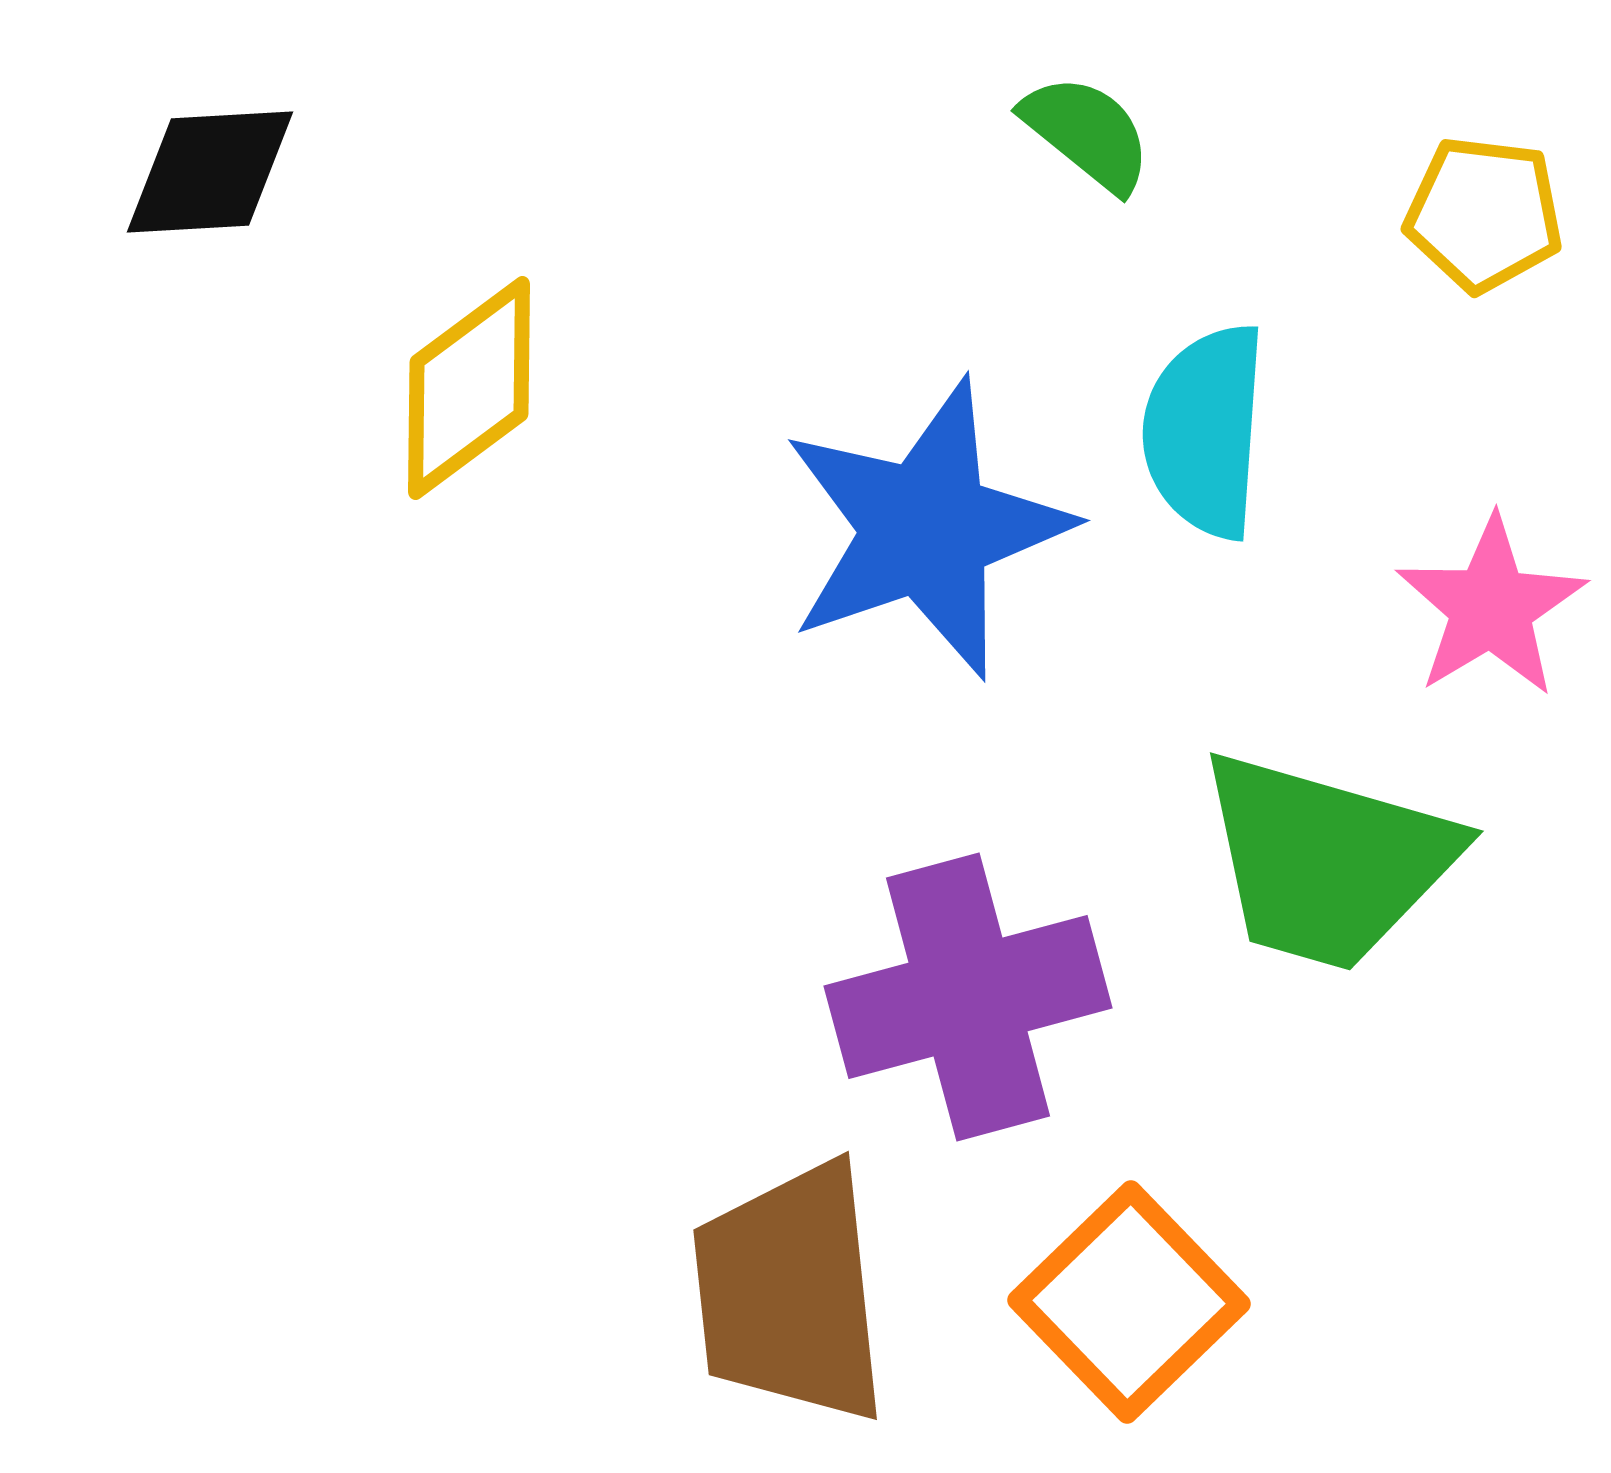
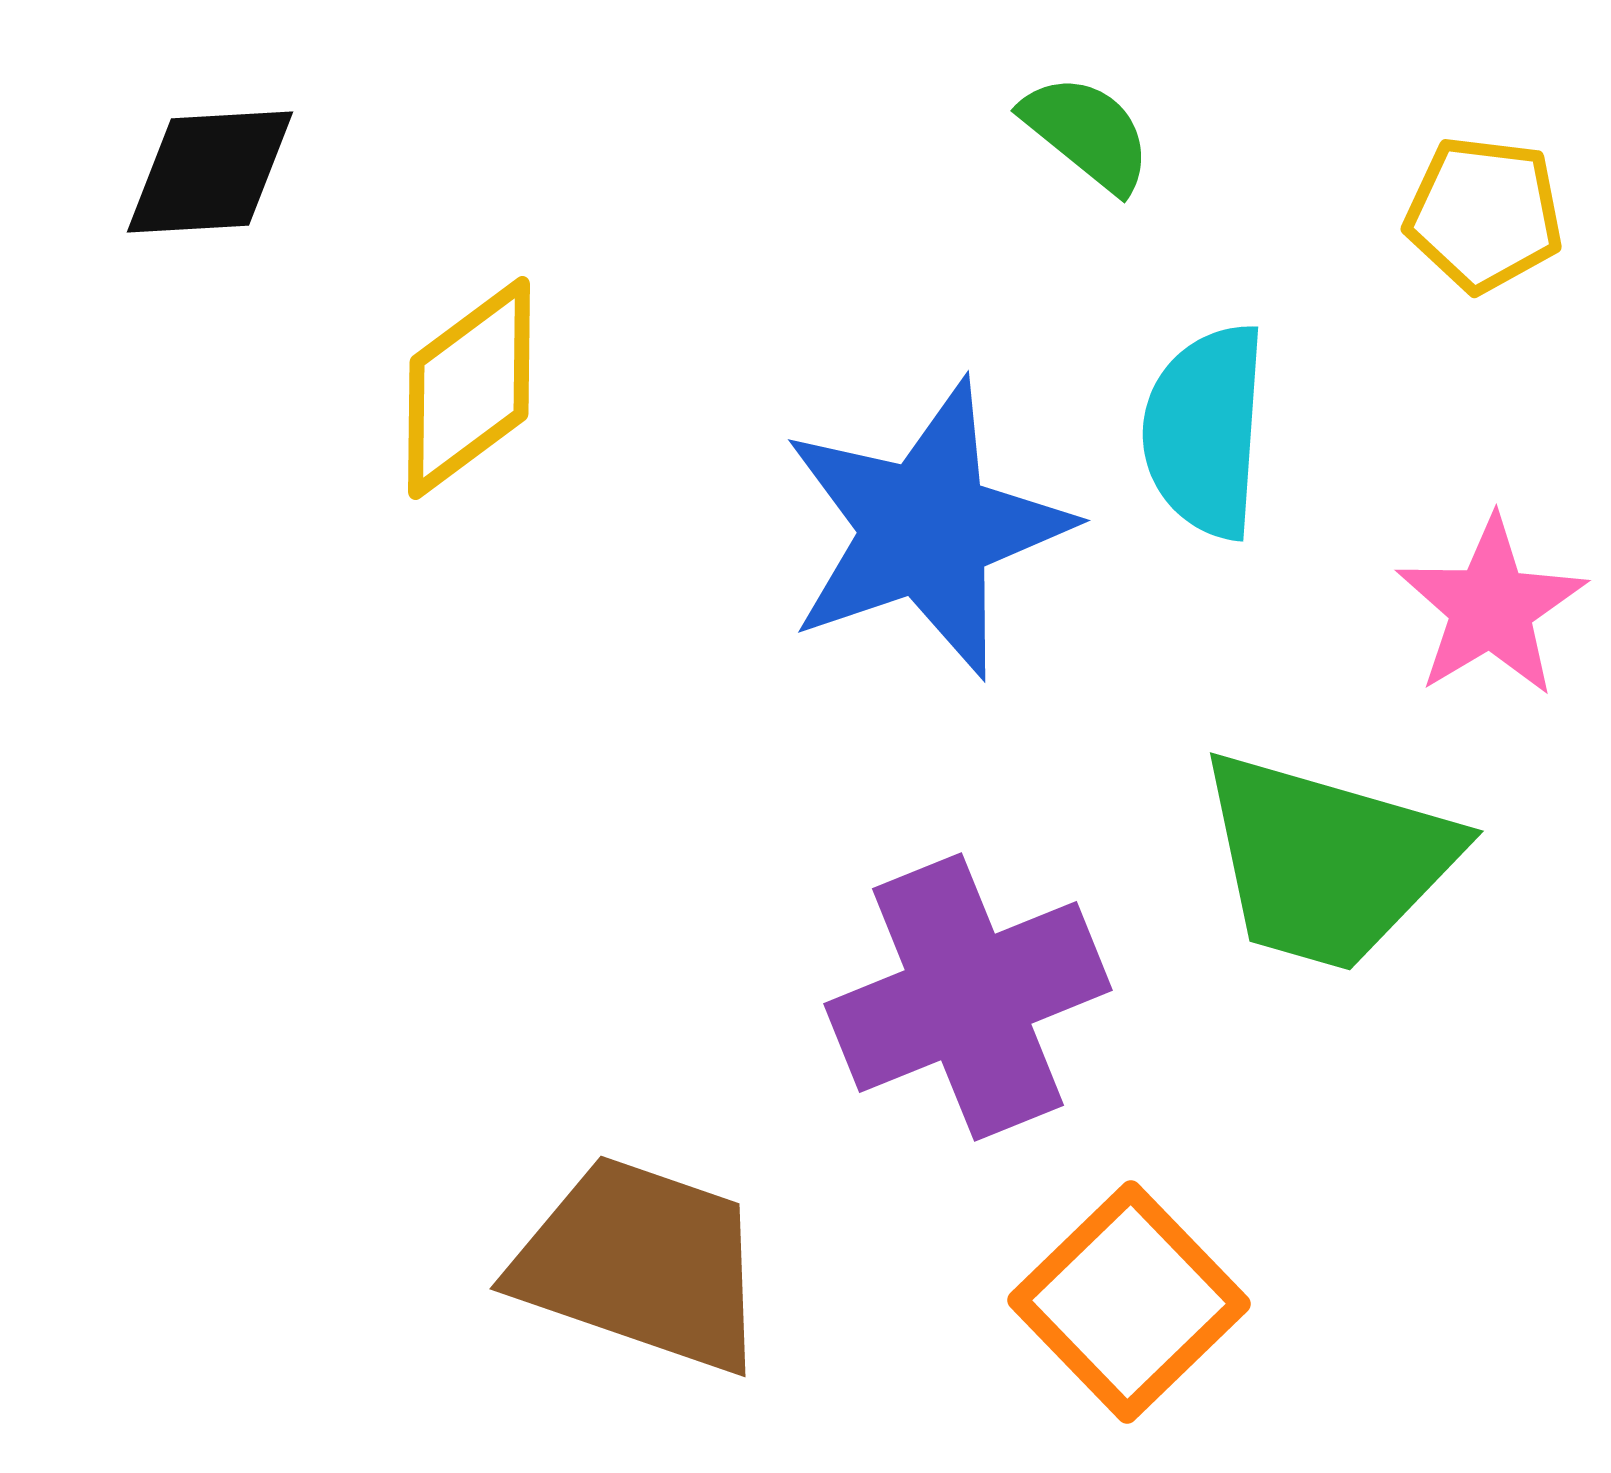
purple cross: rotated 7 degrees counterclockwise
brown trapezoid: moved 149 px left, 29 px up; rotated 115 degrees clockwise
